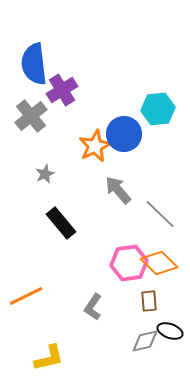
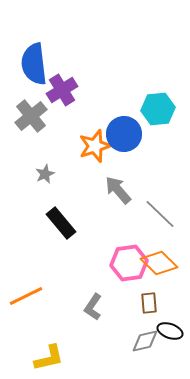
orange star: rotated 8 degrees clockwise
brown rectangle: moved 2 px down
